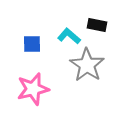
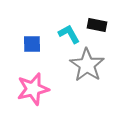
cyan L-shape: moved 2 px up; rotated 20 degrees clockwise
